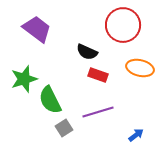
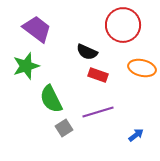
orange ellipse: moved 2 px right
green star: moved 2 px right, 13 px up
green semicircle: moved 1 px right, 1 px up
